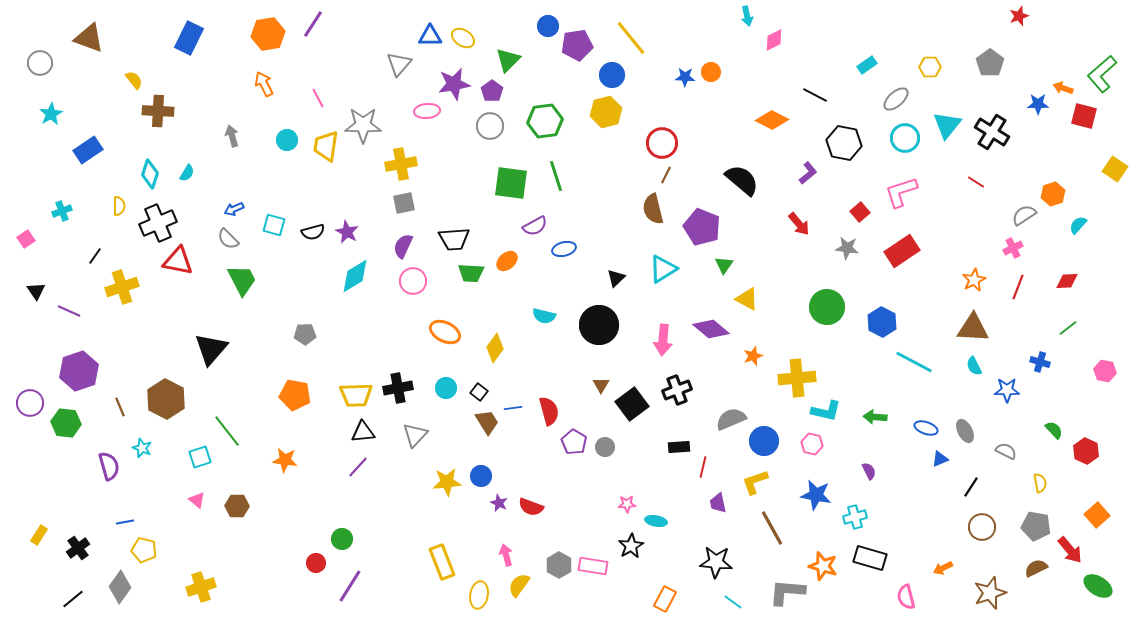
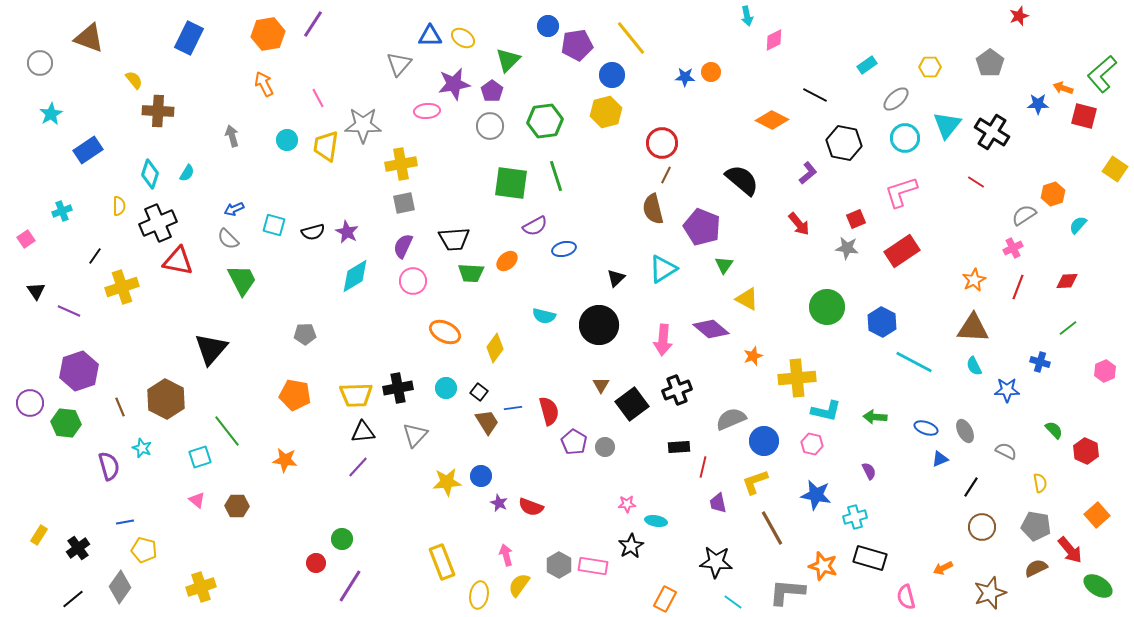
red square at (860, 212): moved 4 px left, 7 px down; rotated 18 degrees clockwise
pink hexagon at (1105, 371): rotated 25 degrees clockwise
